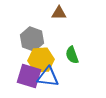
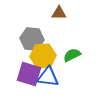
gray hexagon: rotated 15 degrees counterclockwise
green semicircle: rotated 84 degrees clockwise
yellow hexagon: moved 2 px right, 4 px up
purple square: moved 2 px up
